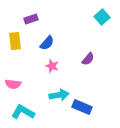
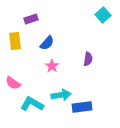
cyan square: moved 1 px right, 2 px up
purple semicircle: rotated 32 degrees counterclockwise
pink star: rotated 16 degrees clockwise
pink semicircle: moved 1 px up; rotated 28 degrees clockwise
cyan arrow: moved 2 px right
blue rectangle: rotated 30 degrees counterclockwise
cyan L-shape: moved 9 px right, 8 px up
